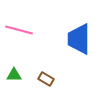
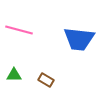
blue trapezoid: rotated 84 degrees counterclockwise
brown rectangle: moved 1 px down
